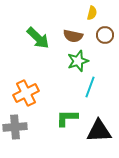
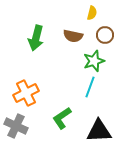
green arrow: moved 2 px left; rotated 60 degrees clockwise
green star: moved 16 px right
green L-shape: moved 5 px left; rotated 35 degrees counterclockwise
gray cross: moved 1 px right, 1 px up; rotated 30 degrees clockwise
